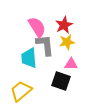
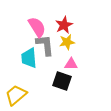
black square: moved 1 px right
yellow trapezoid: moved 5 px left, 4 px down
